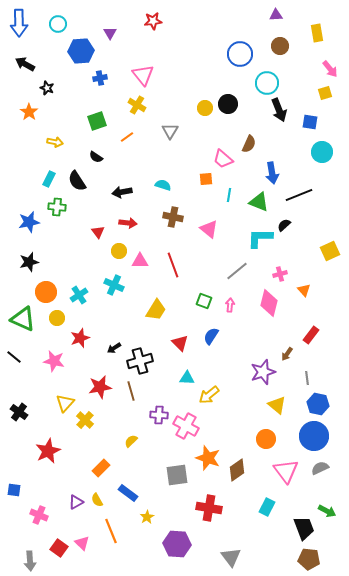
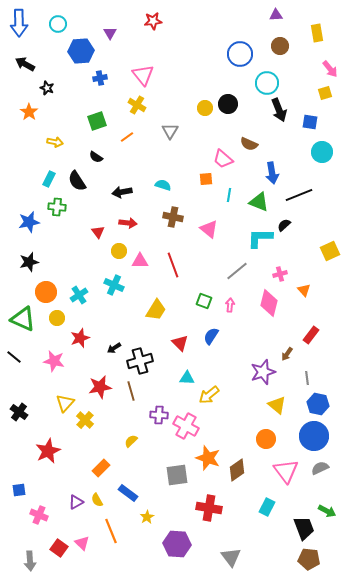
brown semicircle at (249, 144): rotated 90 degrees clockwise
blue square at (14, 490): moved 5 px right; rotated 16 degrees counterclockwise
